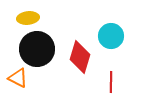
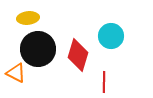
black circle: moved 1 px right
red diamond: moved 2 px left, 2 px up
orange triangle: moved 2 px left, 5 px up
red line: moved 7 px left
